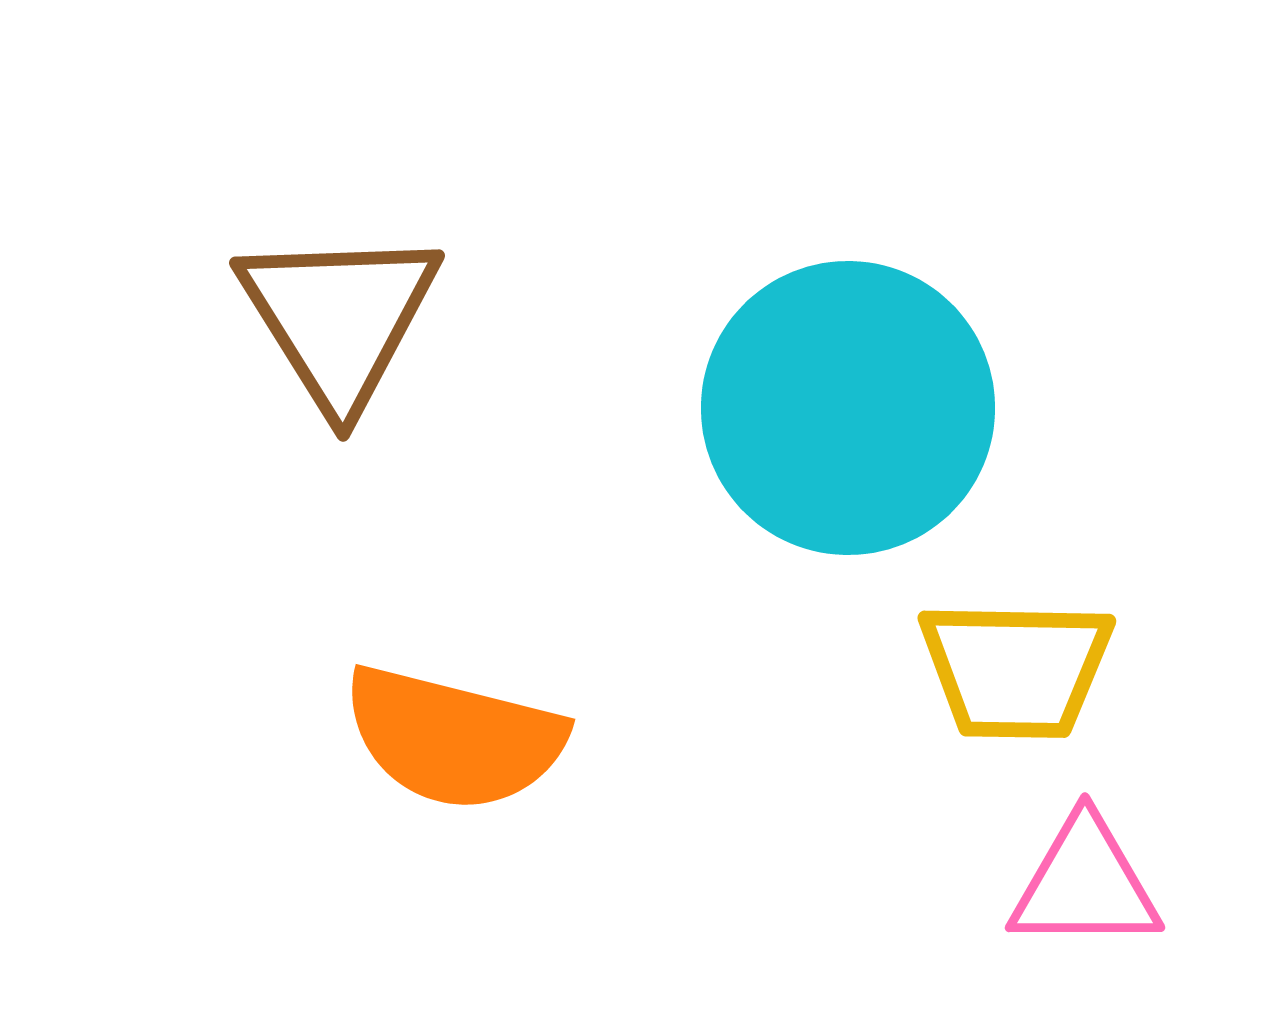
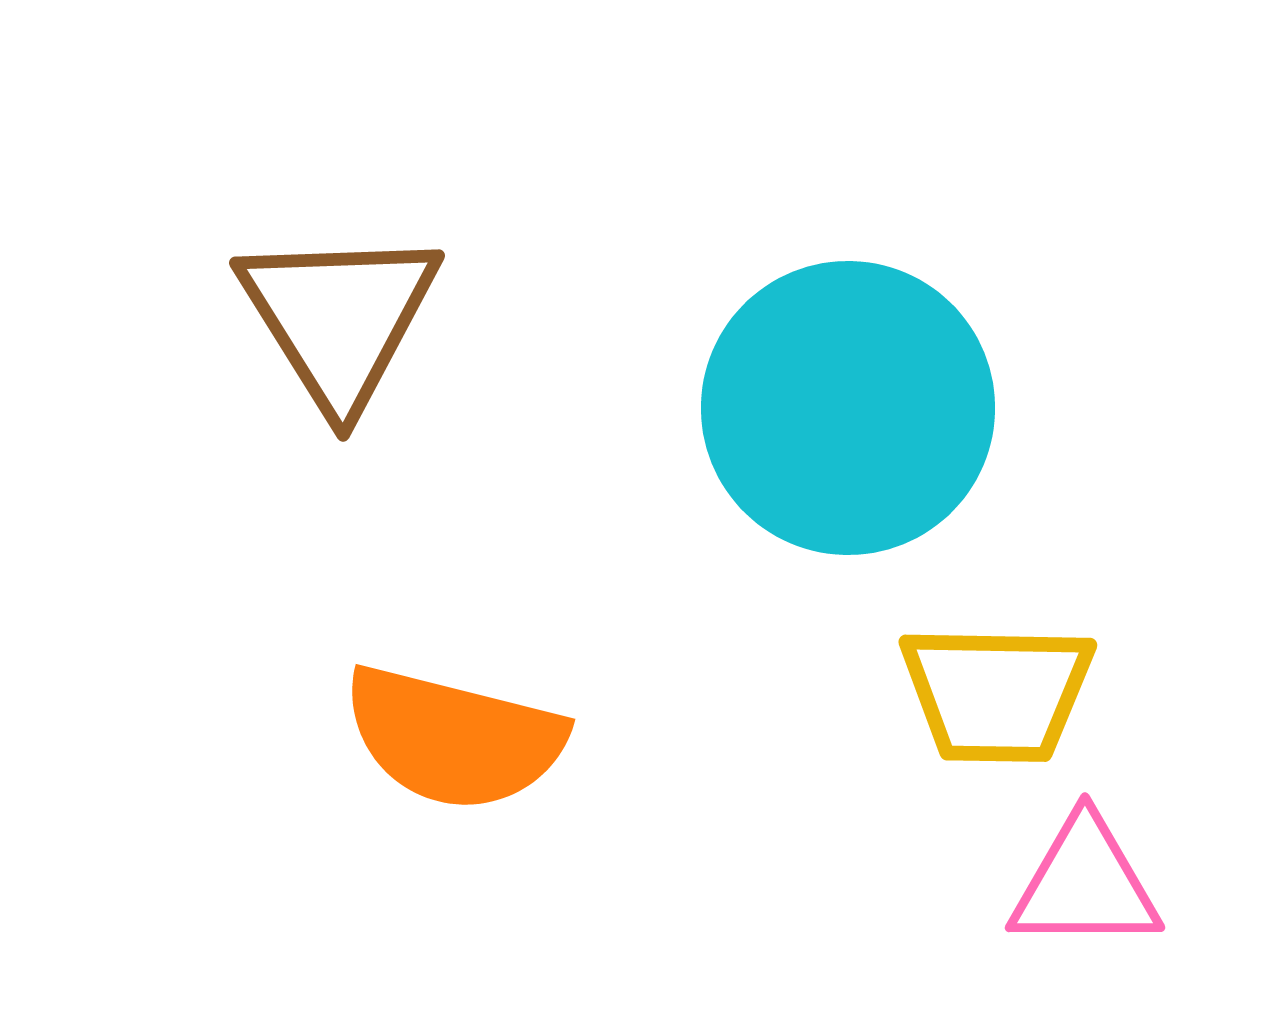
yellow trapezoid: moved 19 px left, 24 px down
